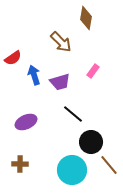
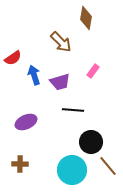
black line: moved 4 px up; rotated 35 degrees counterclockwise
brown line: moved 1 px left, 1 px down
